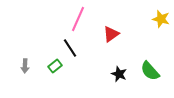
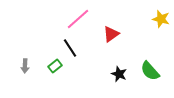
pink line: rotated 25 degrees clockwise
